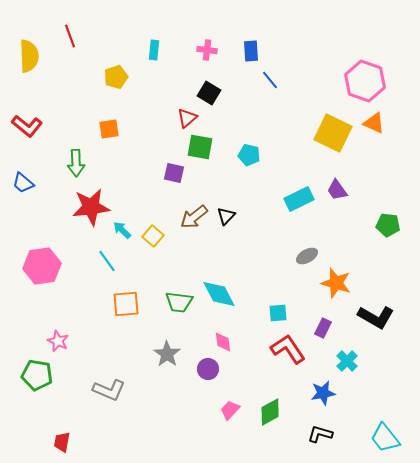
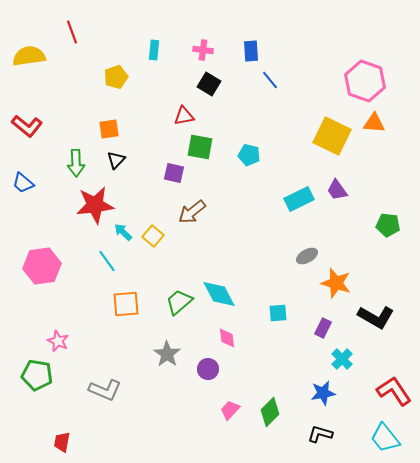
red line at (70, 36): moved 2 px right, 4 px up
pink cross at (207, 50): moved 4 px left
yellow semicircle at (29, 56): rotated 96 degrees counterclockwise
black square at (209, 93): moved 9 px up
red triangle at (187, 118): moved 3 px left, 2 px up; rotated 30 degrees clockwise
orange triangle at (374, 123): rotated 20 degrees counterclockwise
yellow square at (333, 133): moved 1 px left, 3 px down
red star at (91, 207): moved 4 px right, 2 px up
black triangle at (226, 216): moved 110 px left, 56 px up
brown arrow at (194, 217): moved 2 px left, 5 px up
cyan arrow at (122, 230): moved 1 px right, 2 px down
green trapezoid at (179, 302): rotated 132 degrees clockwise
pink diamond at (223, 342): moved 4 px right, 4 px up
red L-shape at (288, 349): moved 106 px right, 42 px down
cyan cross at (347, 361): moved 5 px left, 2 px up
gray L-shape at (109, 390): moved 4 px left
green diamond at (270, 412): rotated 16 degrees counterclockwise
